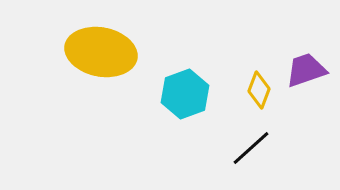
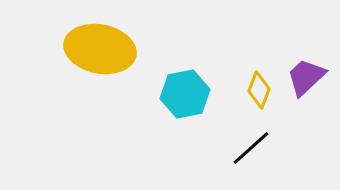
yellow ellipse: moved 1 px left, 3 px up
purple trapezoid: moved 7 px down; rotated 24 degrees counterclockwise
cyan hexagon: rotated 9 degrees clockwise
